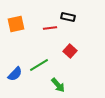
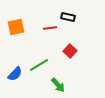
orange square: moved 3 px down
